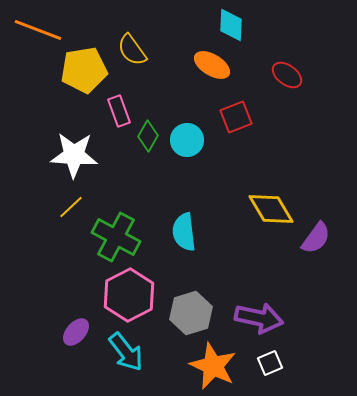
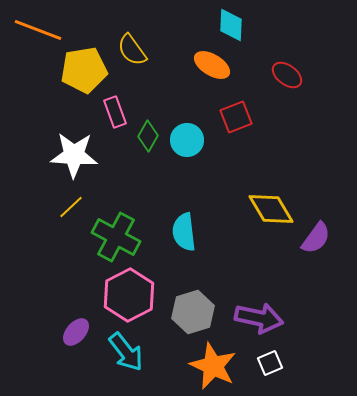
pink rectangle: moved 4 px left, 1 px down
gray hexagon: moved 2 px right, 1 px up
